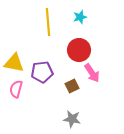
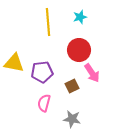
pink semicircle: moved 28 px right, 14 px down
